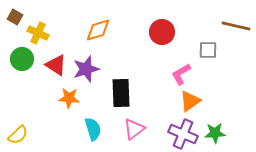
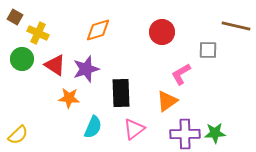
red triangle: moved 1 px left
orange triangle: moved 23 px left
cyan semicircle: moved 2 px up; rotated 40 degrees clockwise
purple cross: moved 2 px right; rotated 24 degrees counterclockwise
